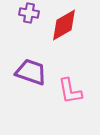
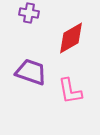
red diamond: moved 7 px right, 13 px down
